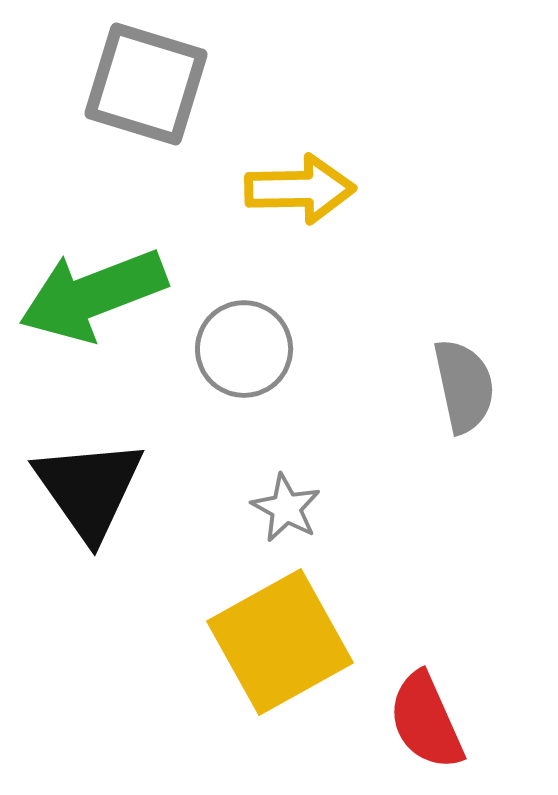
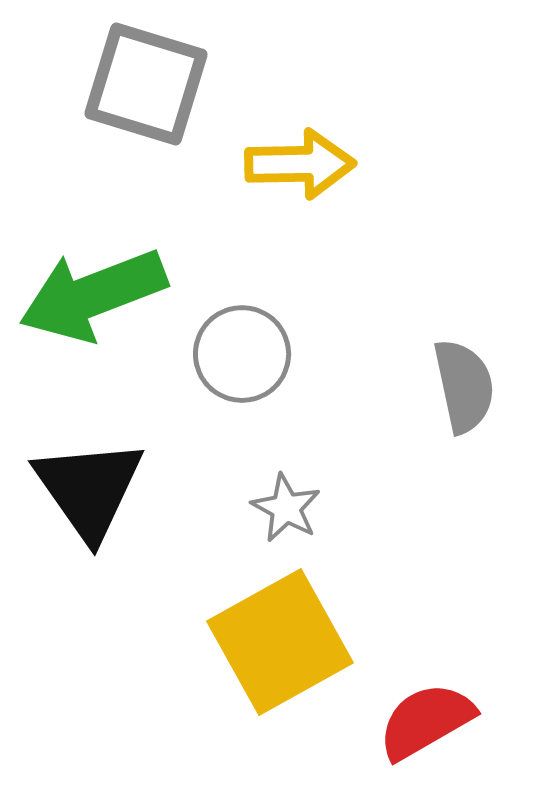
yellow arrow: moved 25 px up
gray circle: moved 2 px left, 5 px down
red semicircle: rotated 84 degrees clockwise
